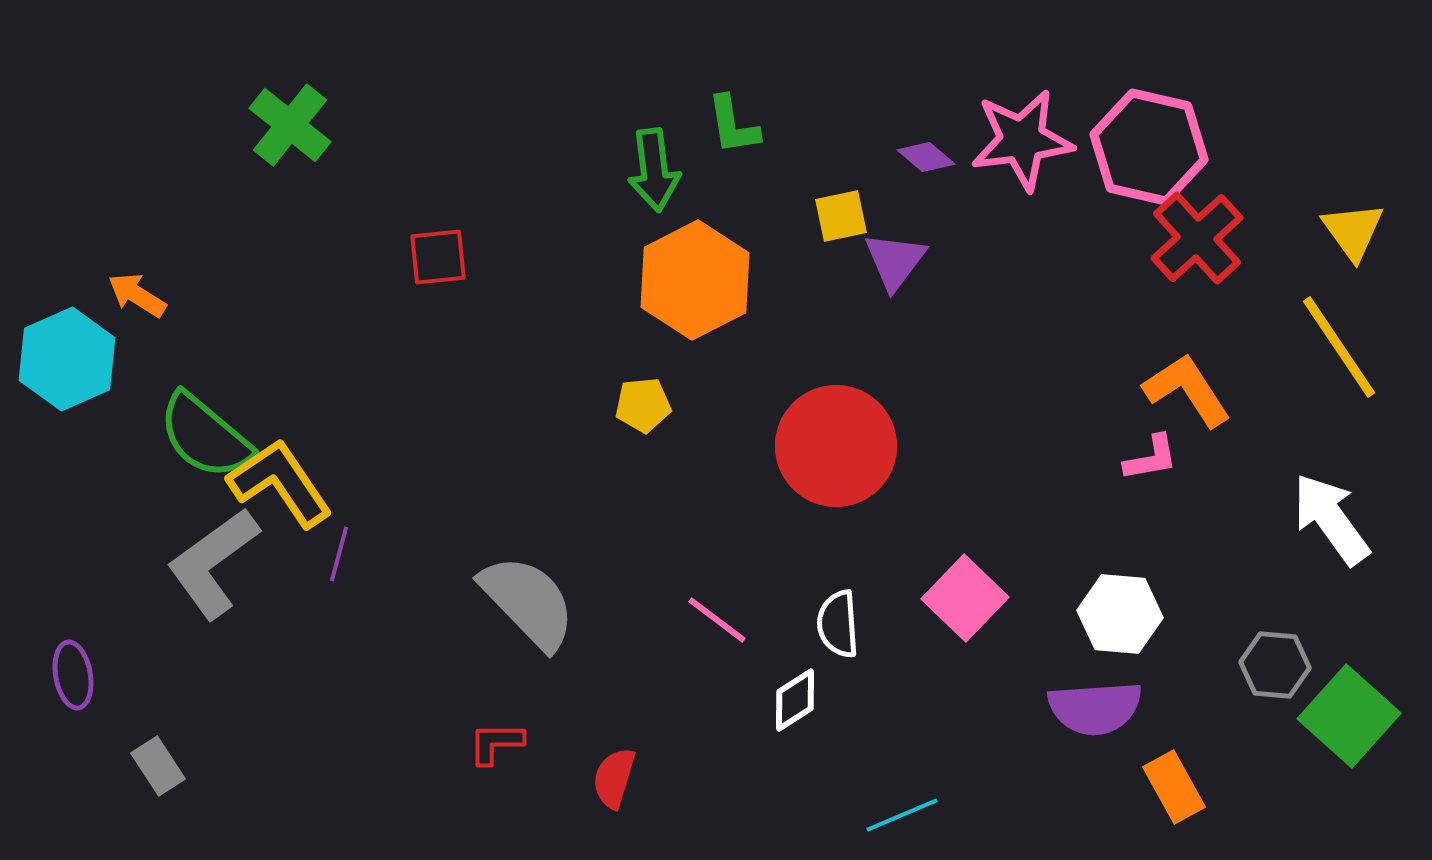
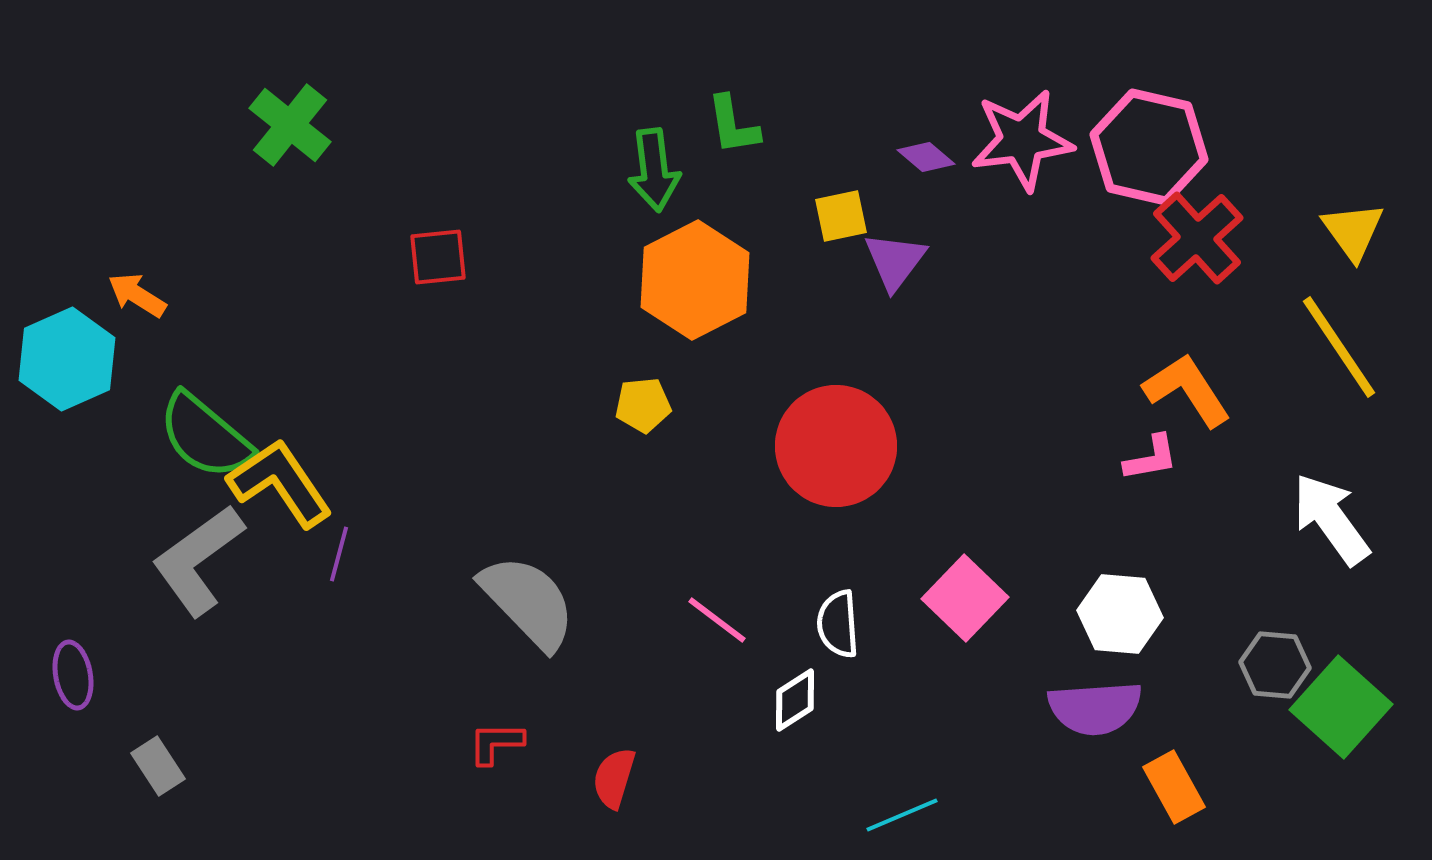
gray L-shape: moved 15 px left, 3 px up
green square: moved 8 px left, 9 px up
